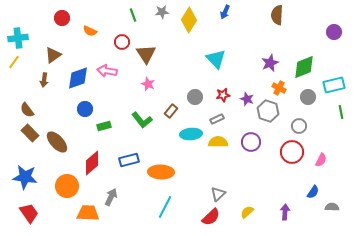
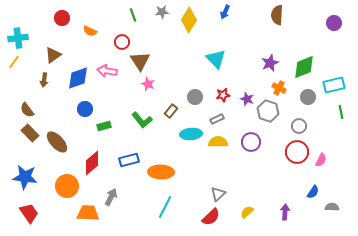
purple circle at (334, 32): moved 9 px up
brown triangle at (146, 54): moved 6 px left, 7 px down
red circle at (292, 152): moved 5 px right
